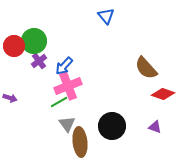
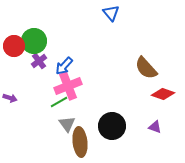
blue triangle: moved 5 px right, 3 px up
